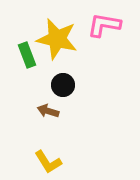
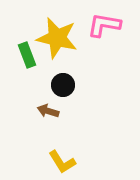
yellow star: moved 1 px up
yellow L-shape: moved 14 px right
